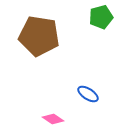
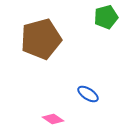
green pentagon: moved 5 px right
brown pentagon: moved 2 px right, 3 px down; rotated 24 degrees counterclockwise
